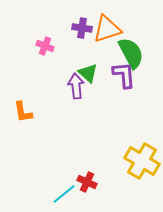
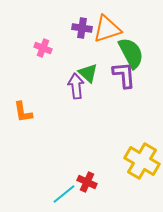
pink cross: moved 2 px left, 2 px down
